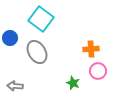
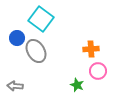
blue circle: moved 7 px right
gray ellipse: moved 1 px left, 1 px up
green star: moved 4 px right, 2 px down
